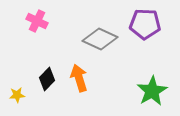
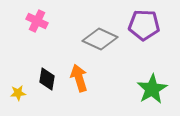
purple pentagon: moved 1 px left, 1 px down
black diamond: rotated 35 degrees counterclockwise
green star: moved 2 px up
yellow star: moved 1 px right, 2 px up
